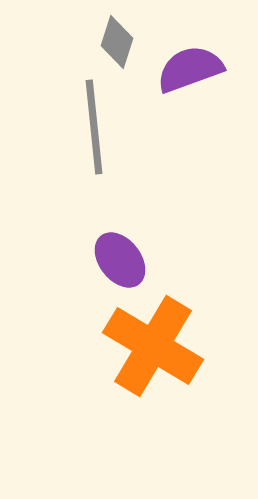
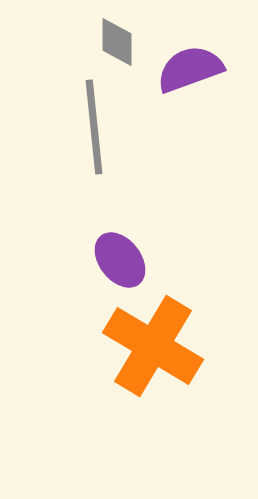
gray diamond: rotated 18 degrees counterclockwise
